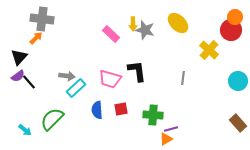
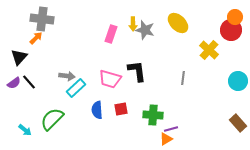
pink rectangle: rotated 66 degrees clockwise
purple semicircle: moved 4 px left, 7 px down
